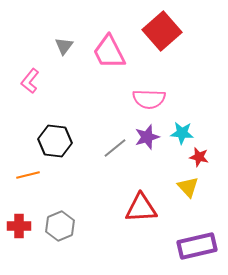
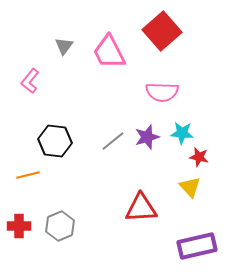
pink semicircle: moved 13 px right, 7 px up
gray line: moved 2 px left, 7 px up
yellow triangle: moved 2 px right
